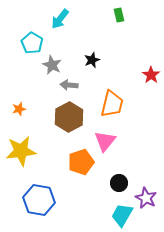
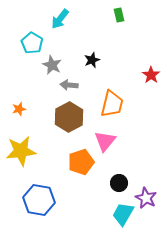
cyan trapezoid: moved 1 px right, 1 px up
